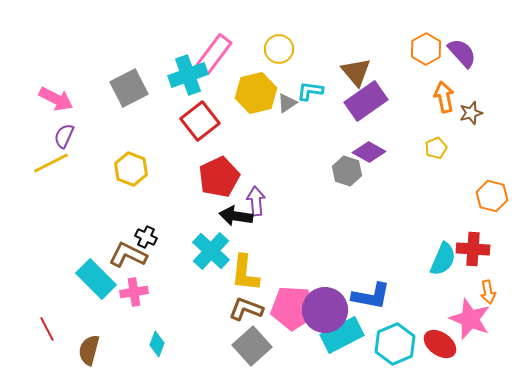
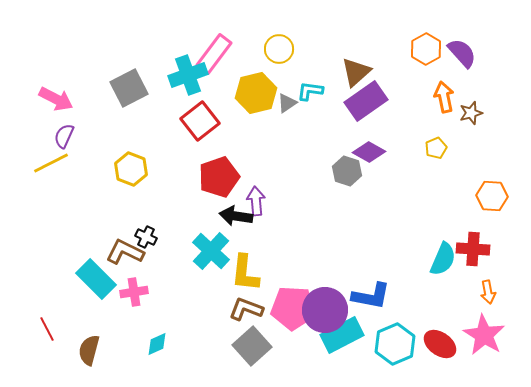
brown triangle at (356, 72): rotated 28 degrees clockwise
red pentagon at (219, 177): rotated 6 degrees clockwise
orange hexagon at (492, 196): rotated 12 degrees counterclockwise
brown L-shape at (128, 255): moved 3 px left, 3 px up
pink star at (470, 319): moved 14 px right, 16 px down; rotated 9 degrees clockwise
cyan diamond at (157, 344): rotated 45 degrees clockwise
